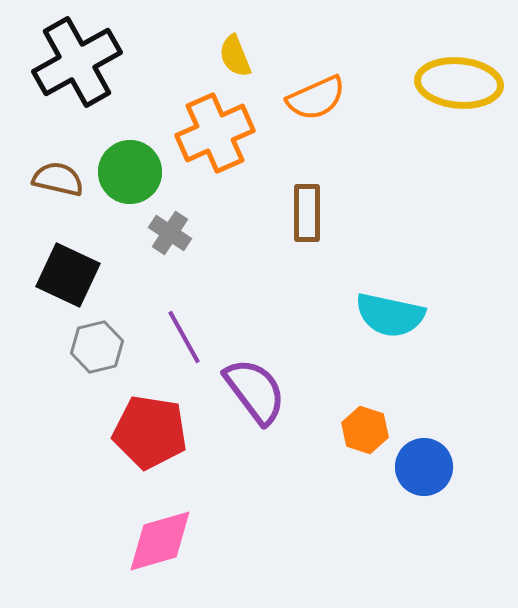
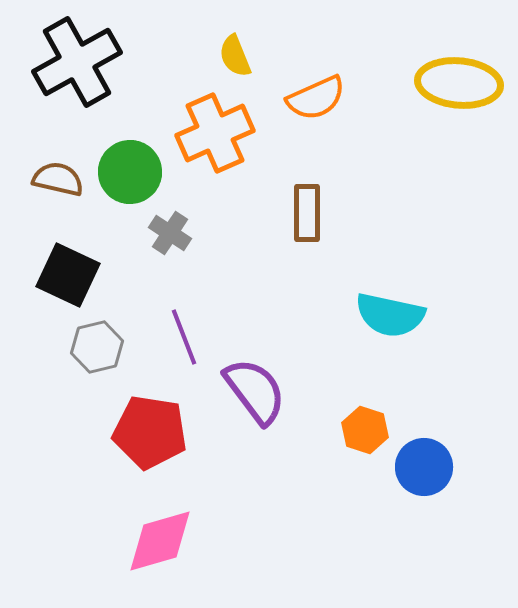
purple line: rotated 8 degrees clockwise
